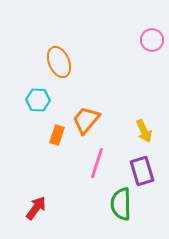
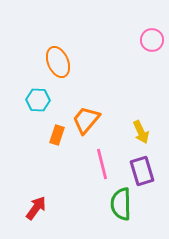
orange ellipse: moved 1 px left
yellow arrow: moved 3 px left, 1 px down
pink line: moved 5 px right, 1 px down; rotated 32 degrees counterclockwise
